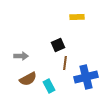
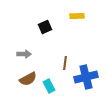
yellow rectangle: moved 1 px up
black square: moved 13 px left, 18 px up
gray arrow: moved 3 px right, 2 px up
